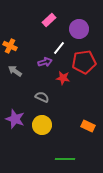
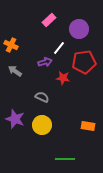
orange cross: moved 1 px right, 1 px up
orange rectangle: rotated 16 degrees counterclockwise
